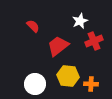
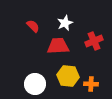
white star: moved 15 px left, 2 px down
red trapezoid: rotated 35 degrees clockwise
